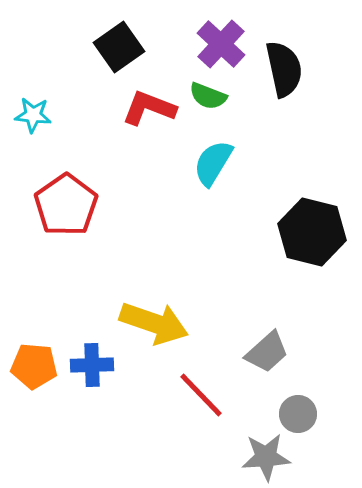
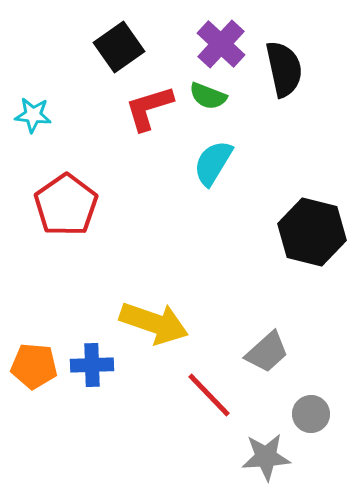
red L-shape: rotated 38 degrees counterclockwise
red line: moved 8 px right
gray circle: moved 13 px right
